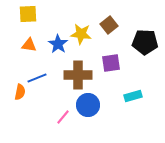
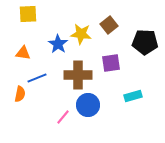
orange triangle: moved 6 px left, 8 px down
orange semicircle: moved 2 px down
